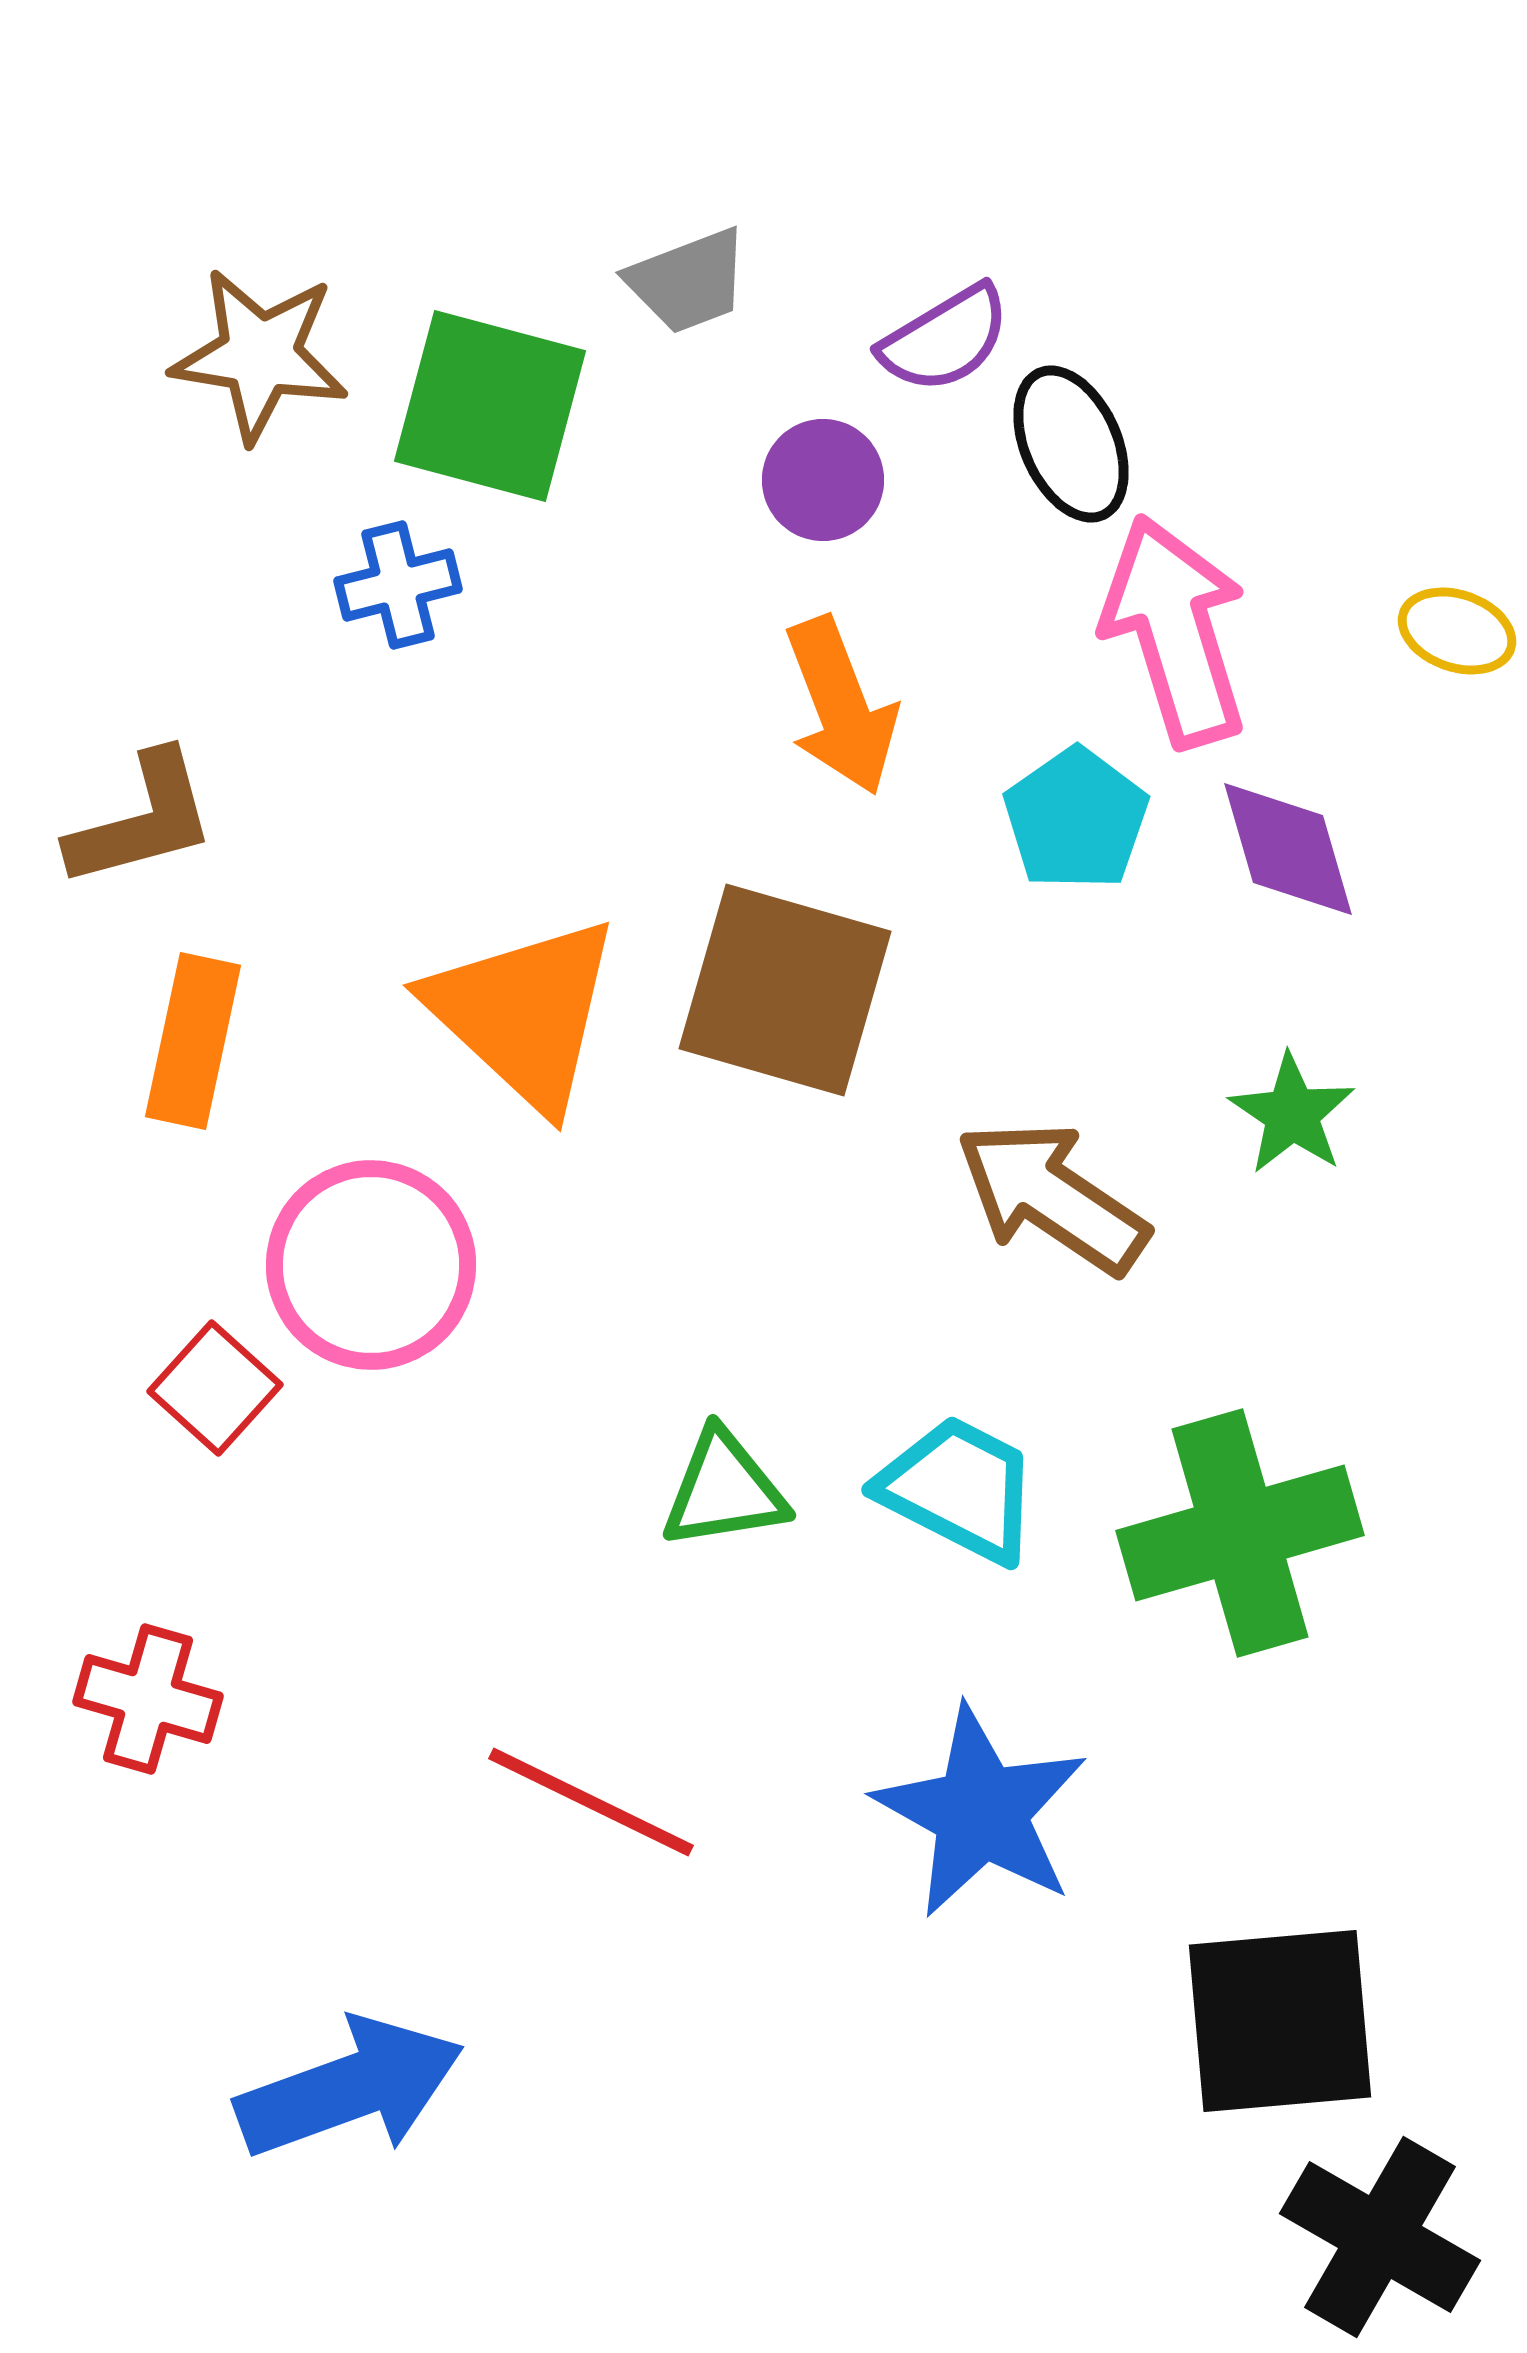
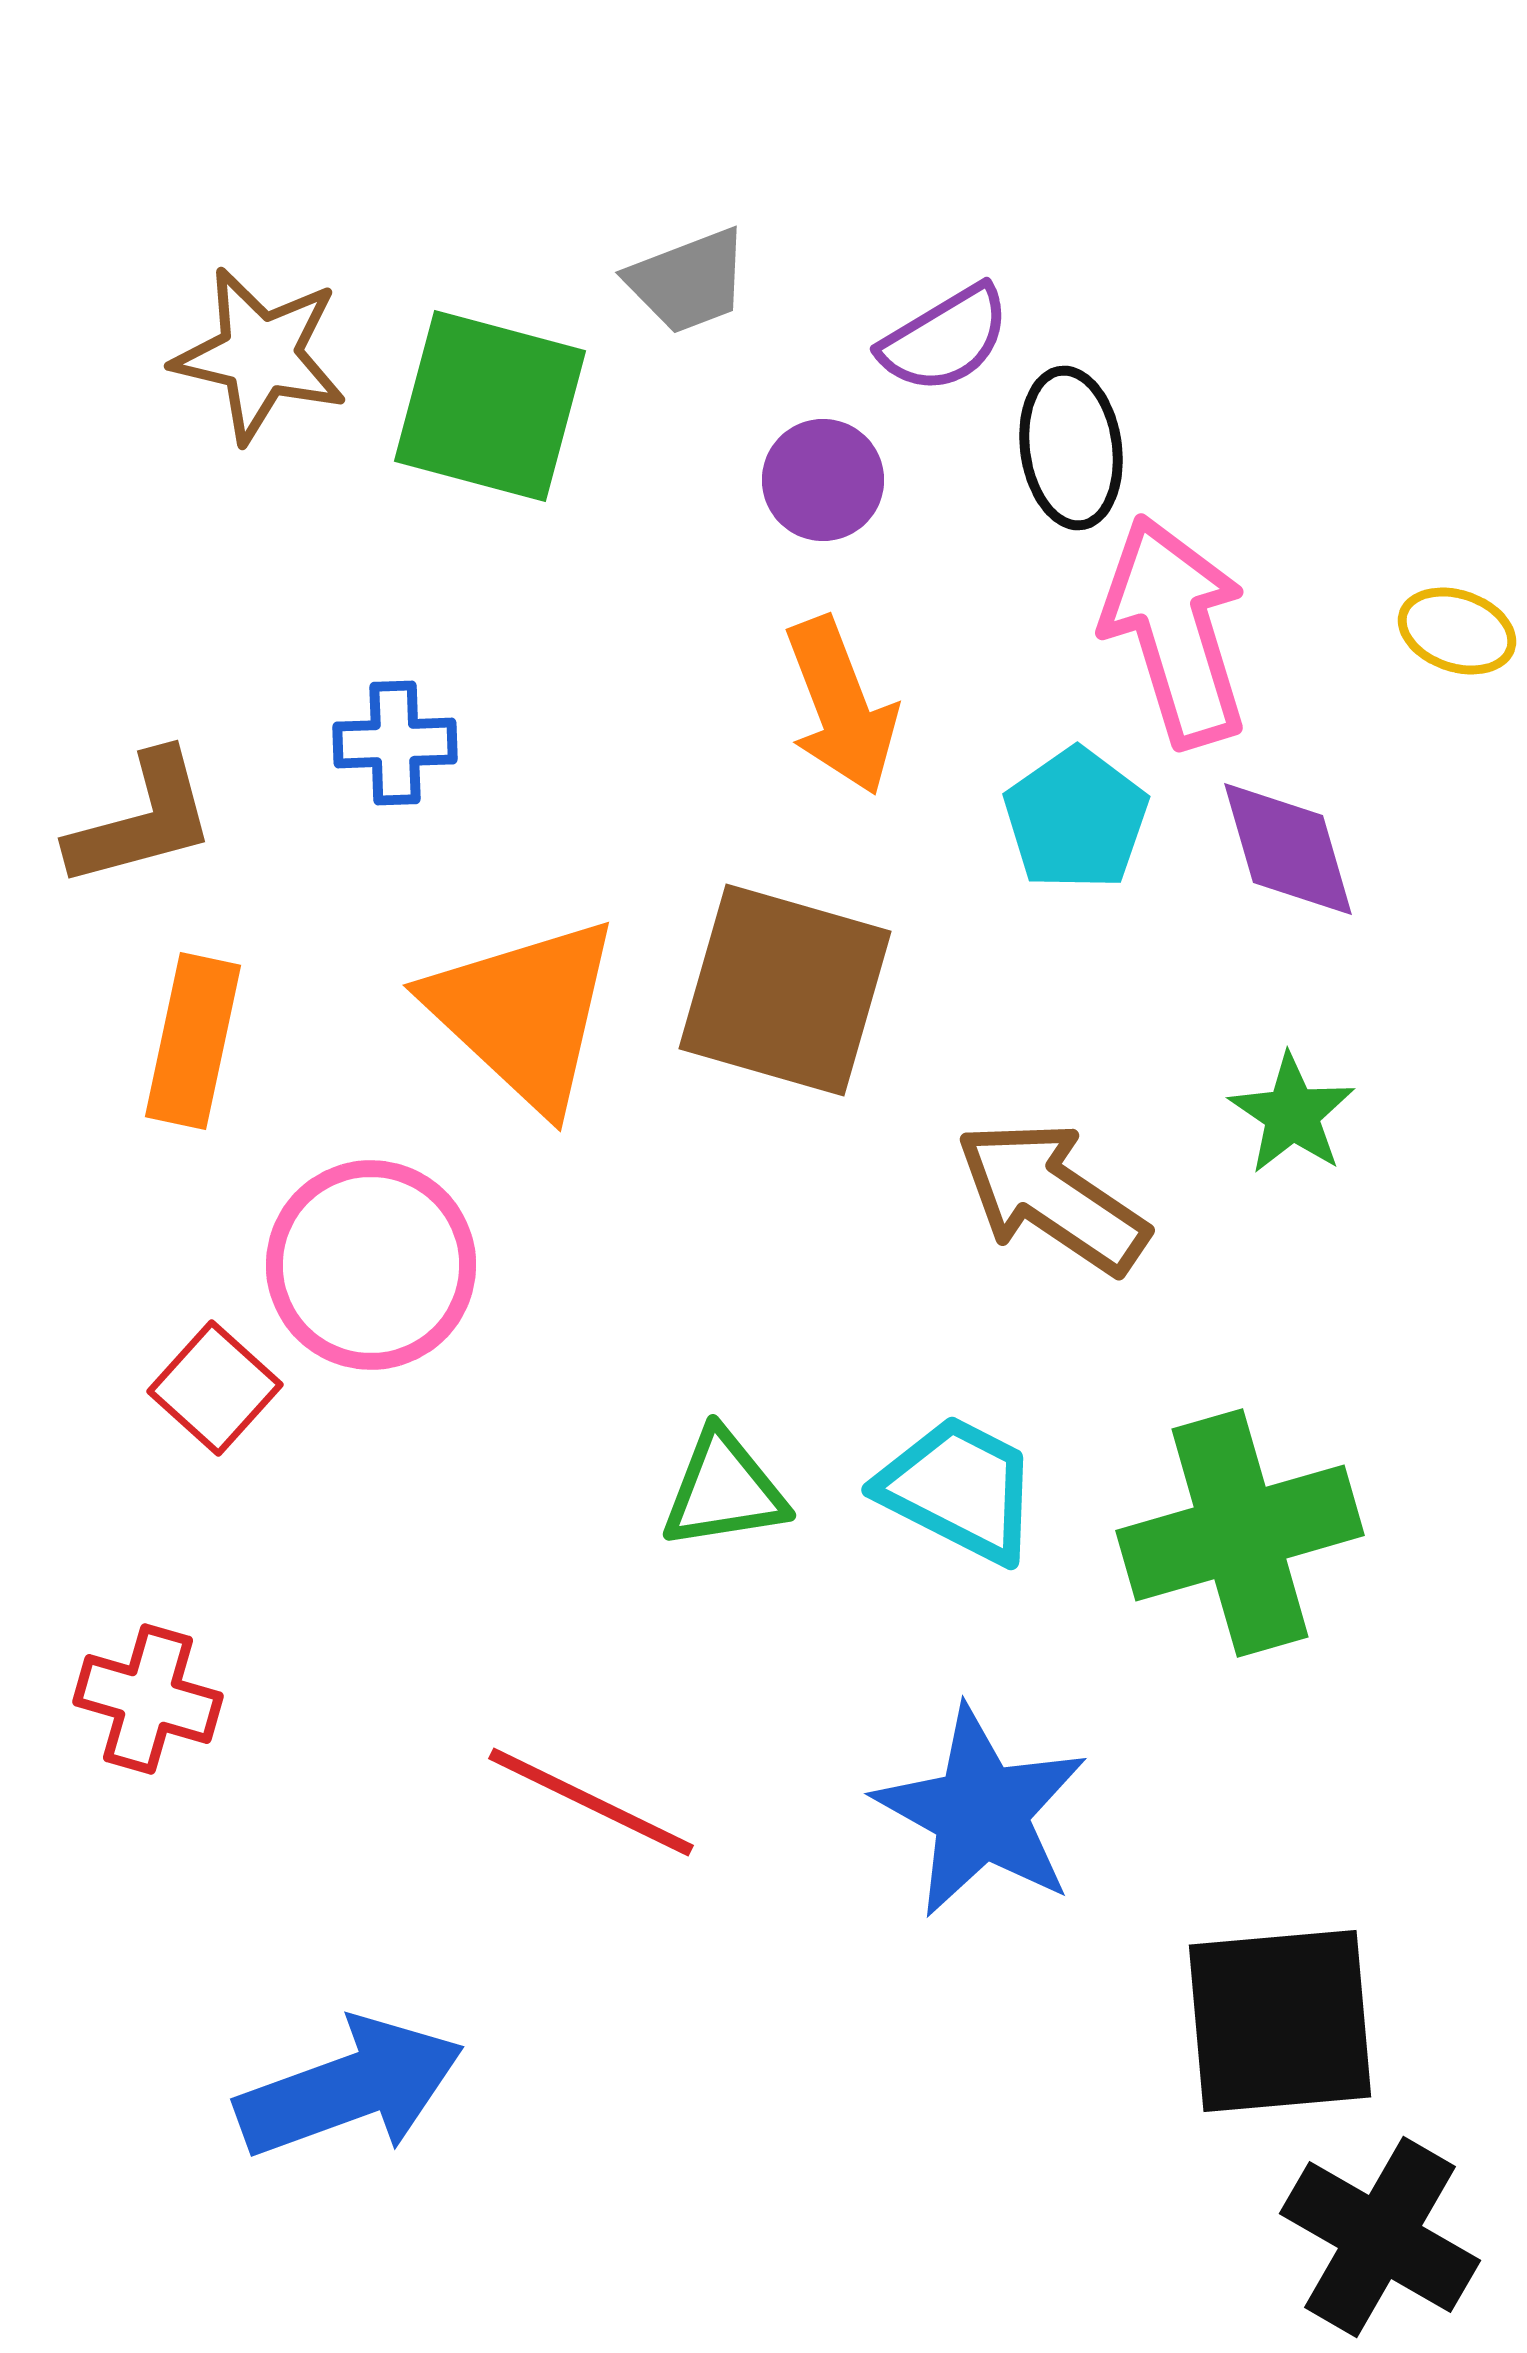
brown star: rotated 4 degrees clockwise
black ellipse: moved 4 px down; rotated 16 degrees clockwise
blue cross: moved 3 px left, 158 px down; rotated 12 degrees clockwise
